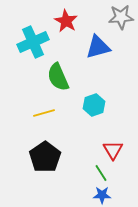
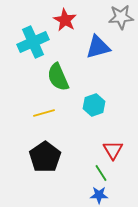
red star: moved 1 px left, 1 px up
blue star: moved 3 px left
